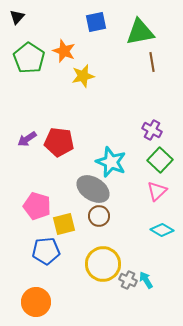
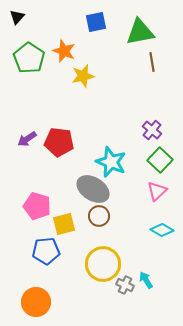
purple cross: rotated 12 degrees clockwise
gray cross: moved 3 px left, 5 px down
